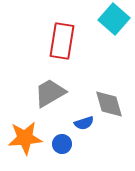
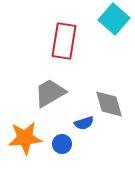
red rectangle: moved 2 px right
